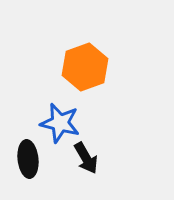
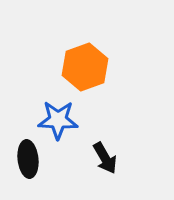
blue star: moved 2 px left, 3 px up; rotated 12 degrees counterclockwise
black arrow: moved 19 px right
